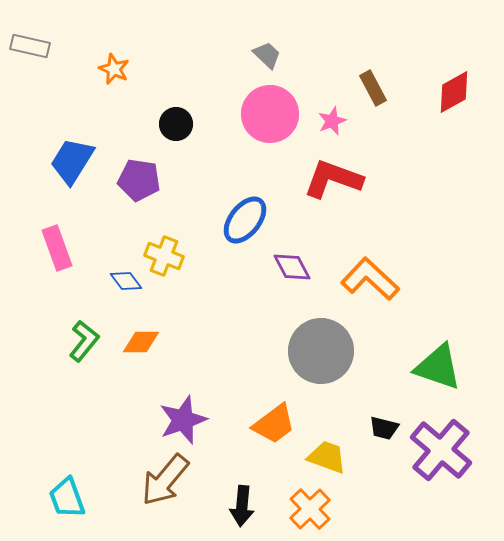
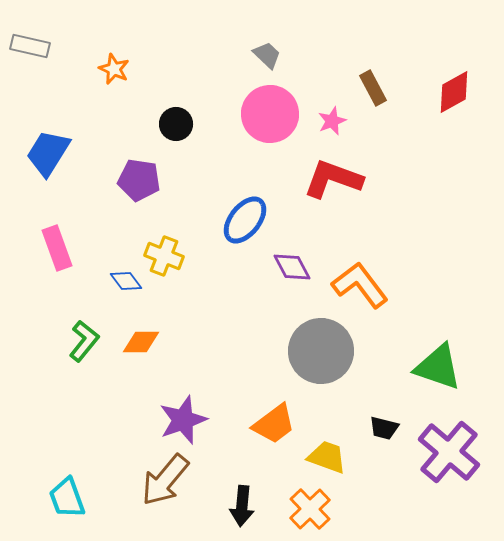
blue trapezoid: moved 24 px left, 8 px up
orange L-shape: moved 10 px left, 6 px down; rotated 10 degrees clockwise
purple cross: moved 8 px right, 2 px down
